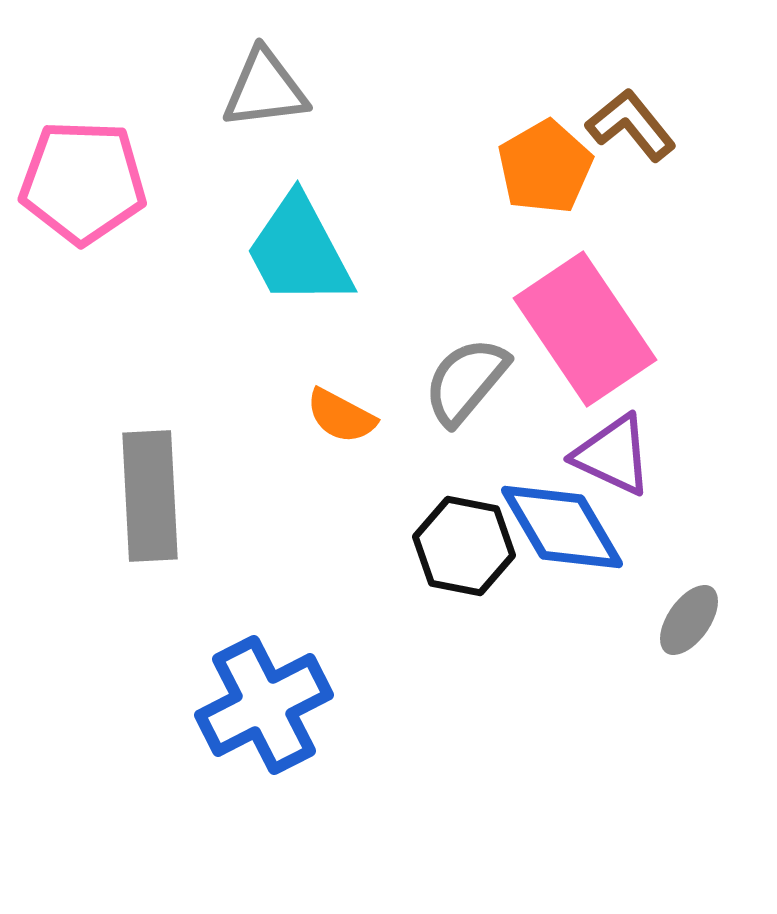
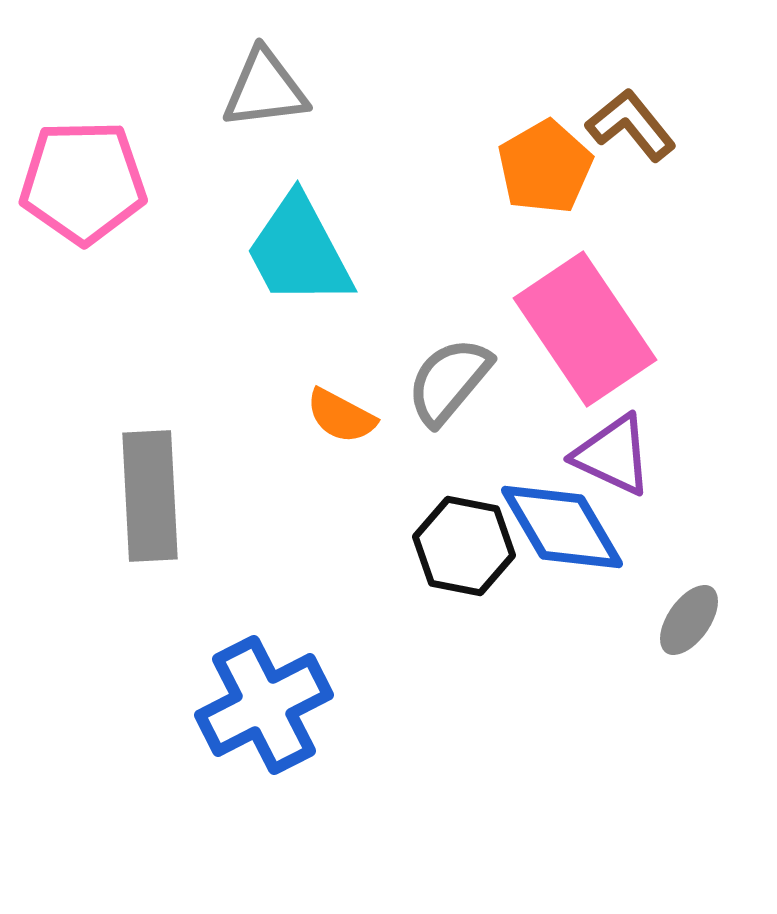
pink pentagon: rotated 3 degrees counterclockwise
gray semicircle: moved 17 px left
